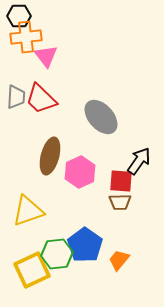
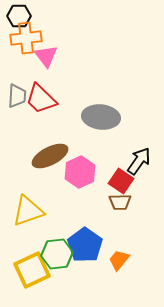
orange cross: moved 1 px down
gray trapezoid: moved 1 px right, 1 px up
gray ellipse: rotated 42 degrees counterclockwise
brown ellipse: rotated 48 degrees clockwise
red square: rotated 30 degrees clockwise
